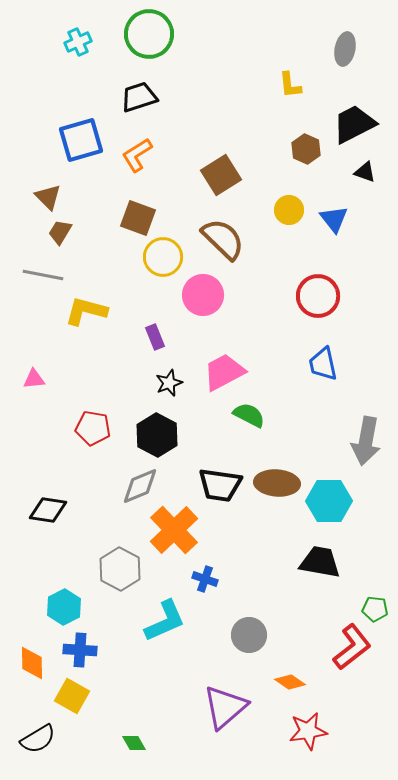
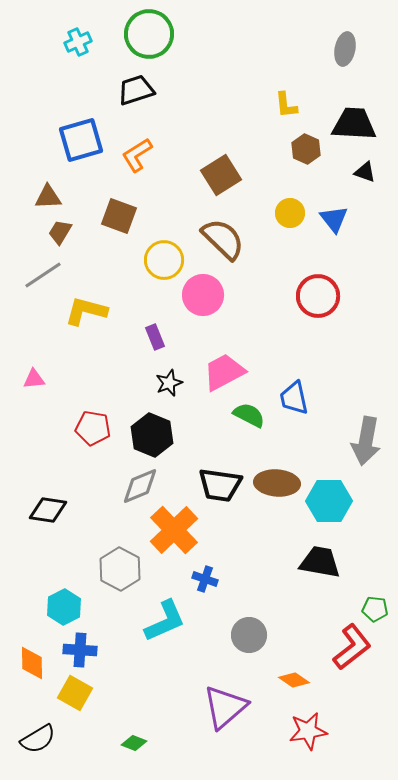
yellow L-shape at (290, 85): moved 4 px left, 20 px down
black trapezoid at (139, 97): moved 3 px left, 7 px up
black trapezoid at (354, 124): rotated 30 degrees clockwise
brown triangle at (48, 197): rotated 48 degrees counterclockwise
yellow circle at (289, 210): moved 1 px right, 3 px down
brown square at (138, 218): moved 19 px left, 2 px up
yellow circle at (163, 257): moved 1 px right, 3 px down
gray line at (43, 275): rotated 45 degrees counterclockwise
blue trapezoid at (323, 364): moved 29 px left, 34 px down
black hexagon at (157, 435): moved 5 px left; rotated 6 degrees counterclockwise
orange diamond at (290, 682): moved 4 px right, 2 px up
yellow square at (72, 696): moved 3 px right, 3 px up
green diamond at (134, 743): rotated 40 degrees counterclockwise
